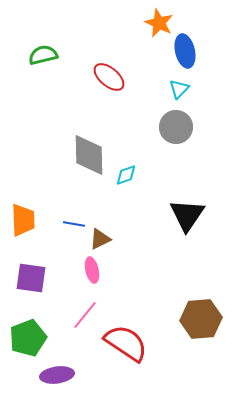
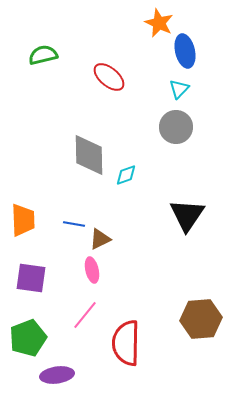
red semicircle: rotated 123 degrees counterclockwise
